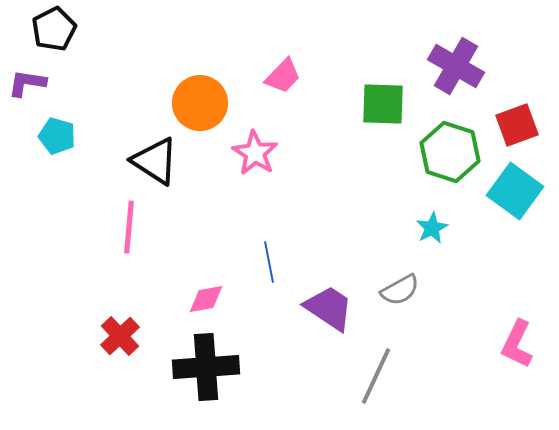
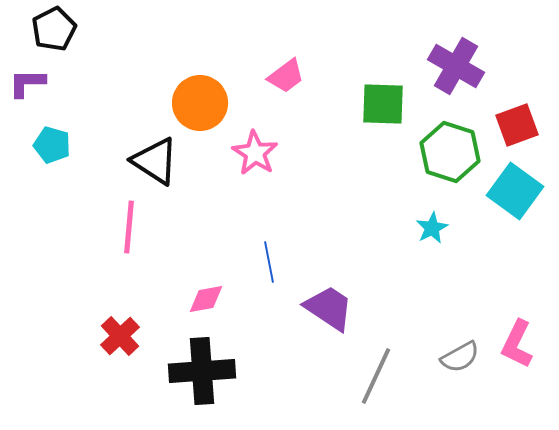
pink trapezoid: moved 3 px right; rotated 9 degrees clockwise
purple L-shape: rotated 9 degrees counterclockwise
cyan pentagon: moved 5 px left, 9 px down
gray semicircle: moved 60 px right, 67 px down
black cross: moved 4 px left, 4 px down
